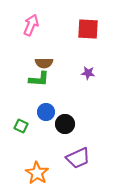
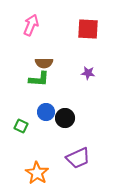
black circle: moved 6 px up
